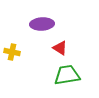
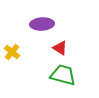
yellow cross: rotated 28 degrees clockwise
green trapezoid: moved 4 px left; rotated 24 degrees clockwise
